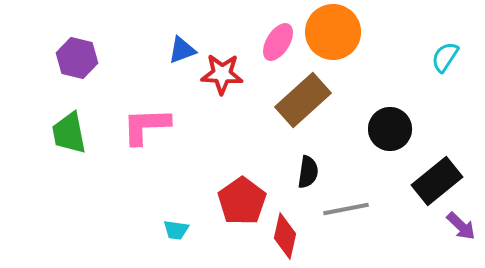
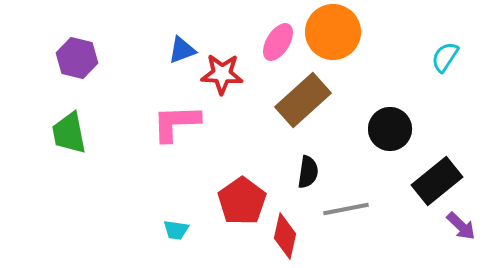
pink L-shape: moved 30 px right, 3 px up
